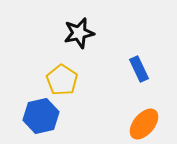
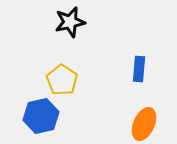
black star: moved 9 px left, 11 px up
blue rectangle: rotated 30 degrees clockwise
orange ellipse: rotated 16 degrees counterclockwise
